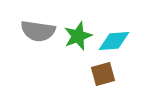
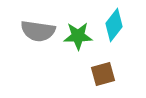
green star: rotated 20 degrees clockwise
cyan diamond: moved 16 px up; rotated 48 degrees counterclockwise
